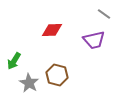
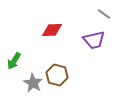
gray star: moved 4 px right
